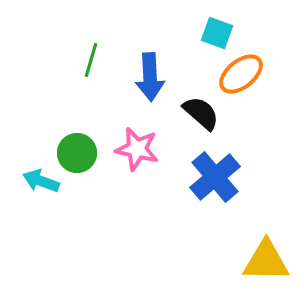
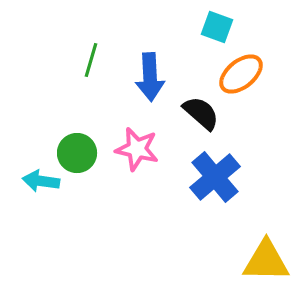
cyan square: moved 6 px up
cyan arrow: rotated 12 degrees counterclockwise
